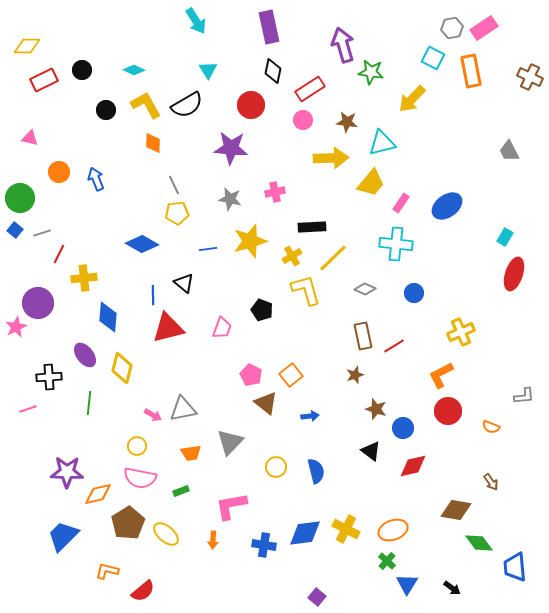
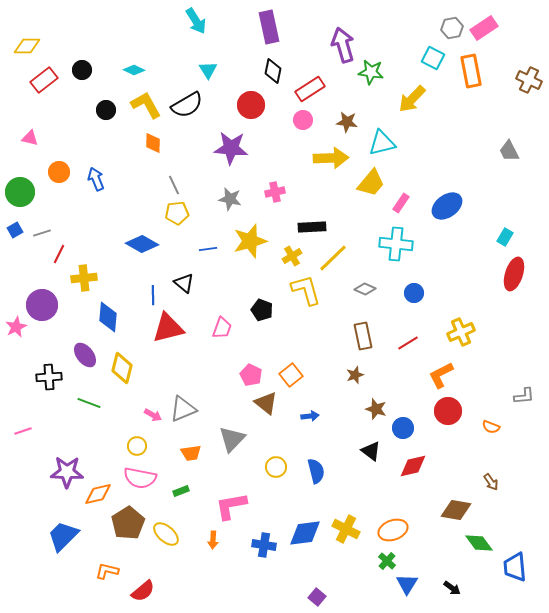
brown cross at (530, 77): moved 1 px left, 3 px down
red rectangle at (44, 80): rotated 12 degrees counterclockwise
green circle at (20, 198): moved 6 px up
blue square at (15, 230): rotated 21 degrees clockwise
purple circle at (38, 303): moved 4 px right, 2 px down
red line at (394, 346): moved 14 px right, 3 px up
green line at (89, 403): rotated 75 degrees counterclockwise
pink line at (28, 409): moved 5 px left, 22 px down
gray triangle at (183, 409): rotated 12 degrees counterclockwise
gray triangle at (230, 442): moved 2 px right, 3 px up
